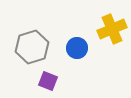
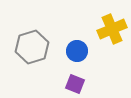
blue circle: moved 3 px down
purple square: moved 27 px right, 3 px down
